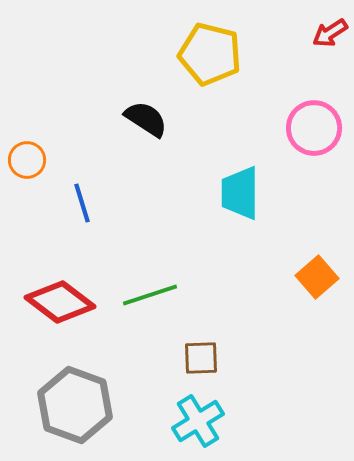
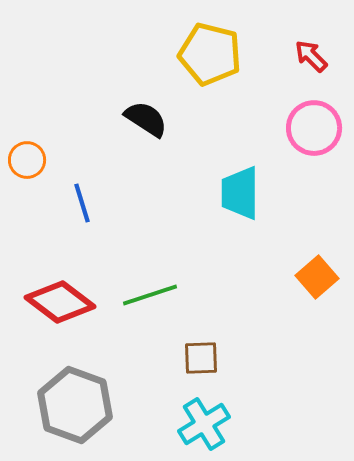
red arrow: moved 19 px left, 23 px down; rotated 78 degrees clockwise
cyan cross: moved 6 px right, 3 px down
